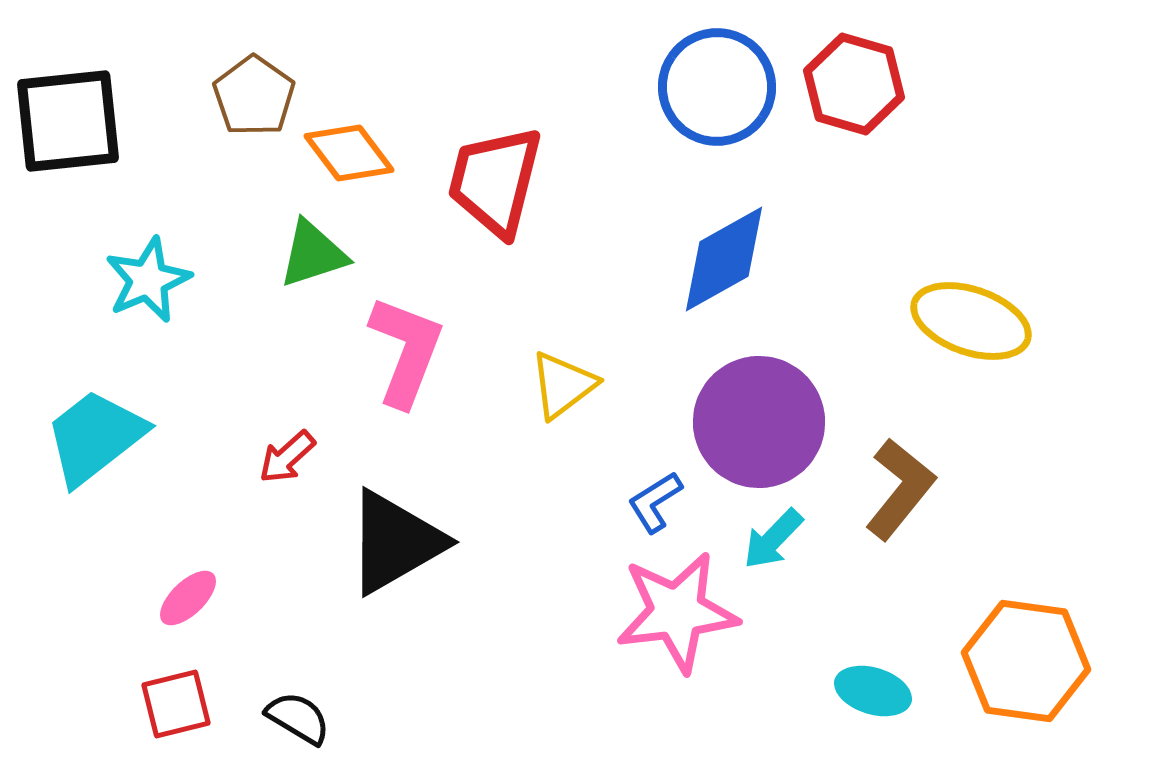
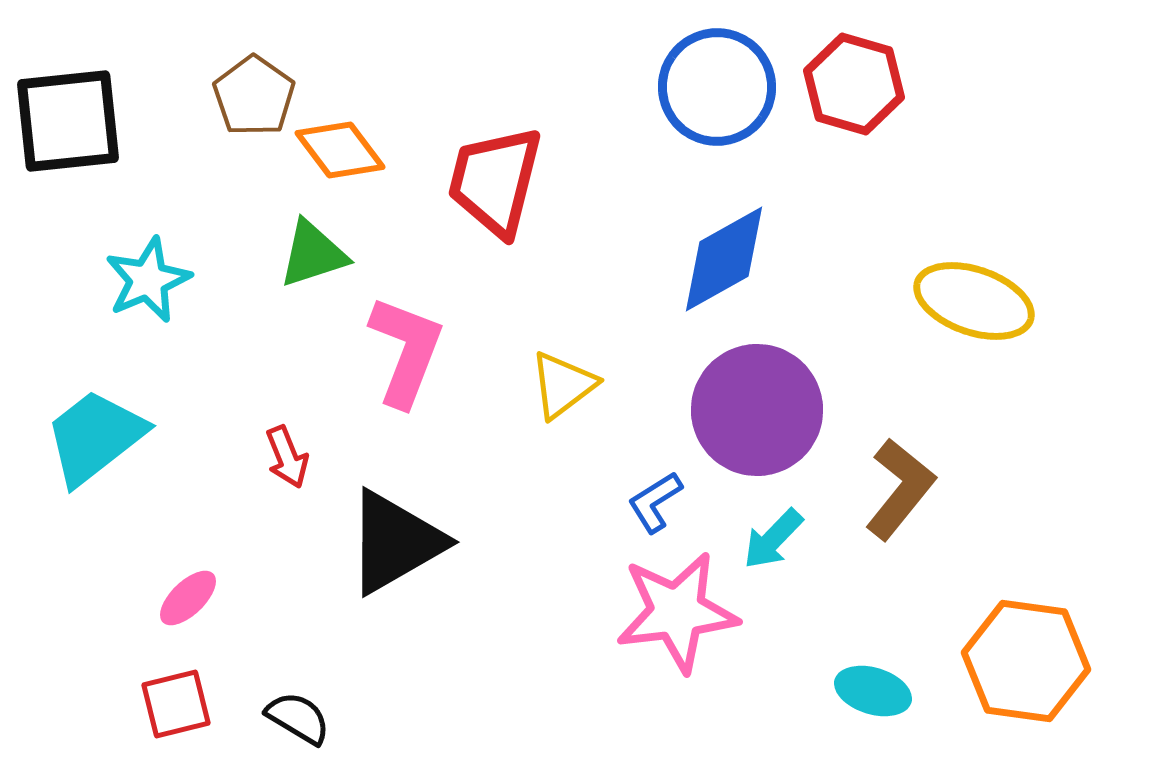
orange diamond: moved 9 px left, 3 px up
yellow ellipse: moved 3 px right, 20 px up
purple circle: moved 2 px left, 12 px up
red arrow: rotated 70 degrees counterclockwise
